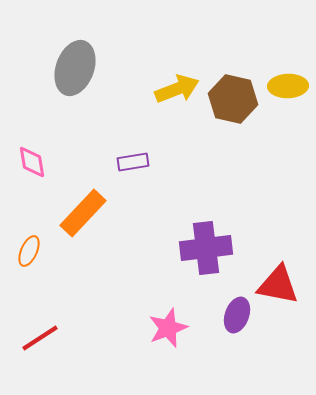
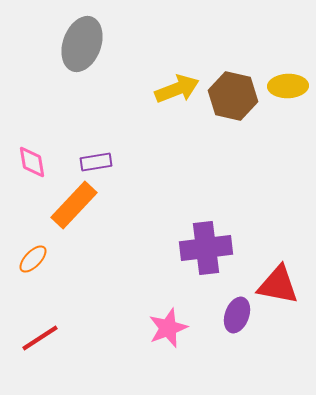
gray ellipse: moved 7 px right, 24 px up
brown hexagon: moved 3 px up
purple rectangle: moved 37 px left
orange rectangle: moved 9 px left, 8 px up
orange ellipse: moved 4 px right, 8 px down; rotated 20 degrees clockwise
